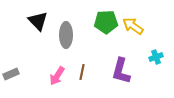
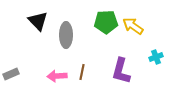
pink arrow: rotated 54 degrees clockwise
